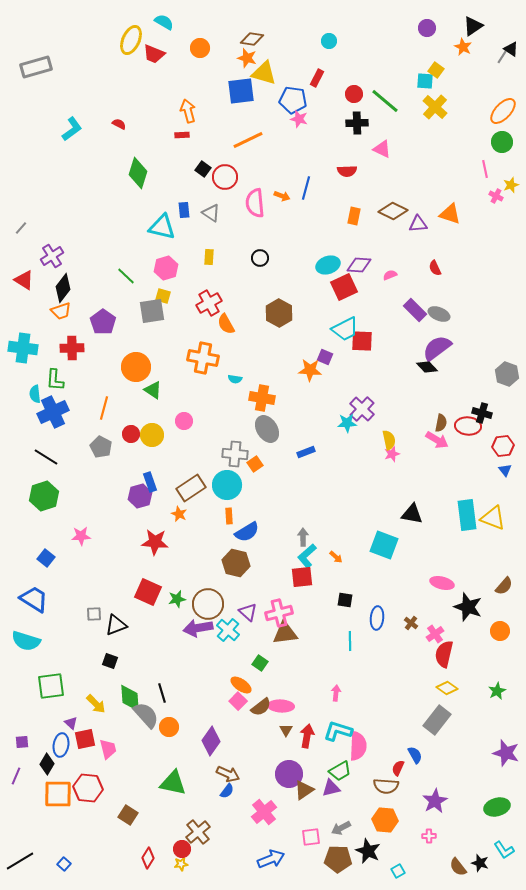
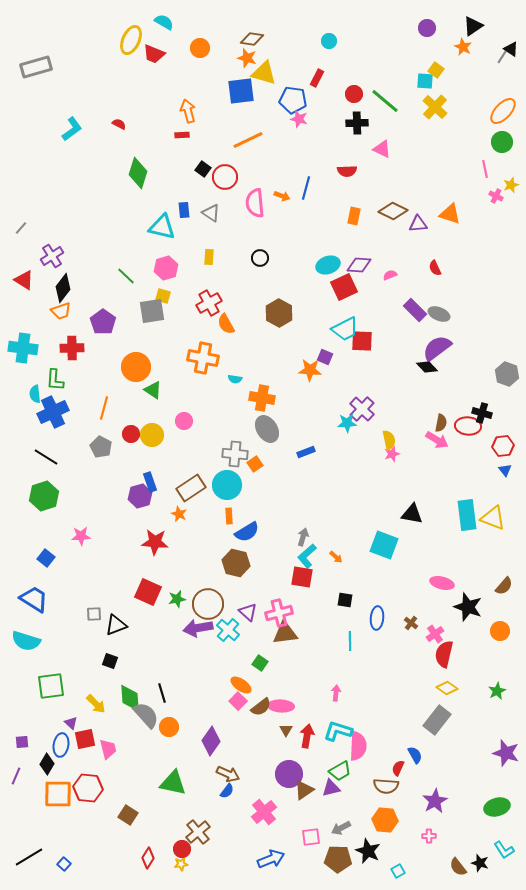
gray arrow at (303, 537): rotated 18 degrees clockwise
red square at (302, 577): rotated 15 degrees clockwise
black line at (20, 861): moved 9 px right, 4 px up
